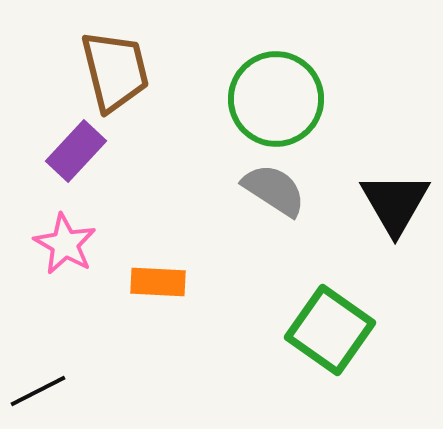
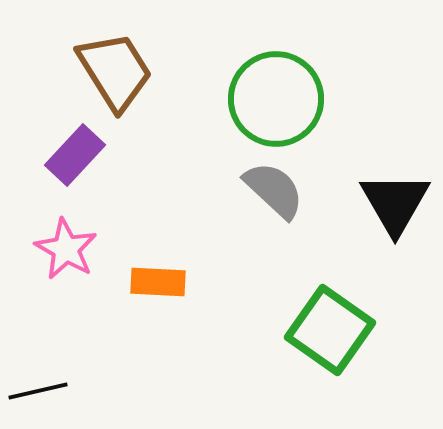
brown trapezoid: rotated 18 degrees counterclockwise
purple rectangle: moved 1 px left, 4 px down
gray semicircle: rotated 10 degrees clockwise
pink star: moved 1 px right, 5 px down
black line: rotated 14 degrees clockwise
